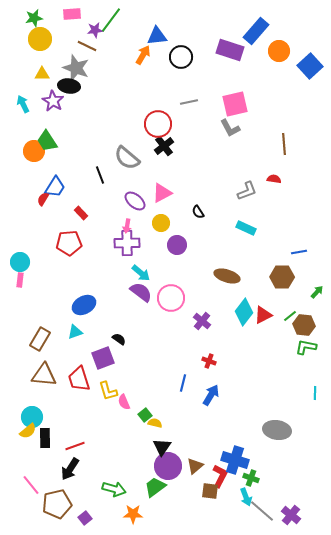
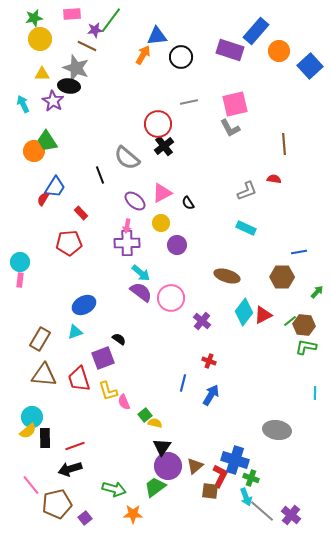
black semicircle at (198, 212): moved 10 px left, 9 px up
green line at (290, 316): moved 5 px down
black arrow at (70, 469): rotated 40 degrees clockwise
